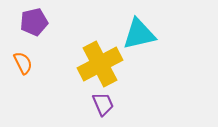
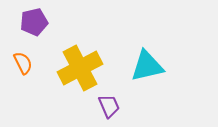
cyan triangle: moved 8 px right, 32 px down
yellow cross: moved 20 px left, 4 px down
purple trapezoid: moved 6 px right, 2 px down
